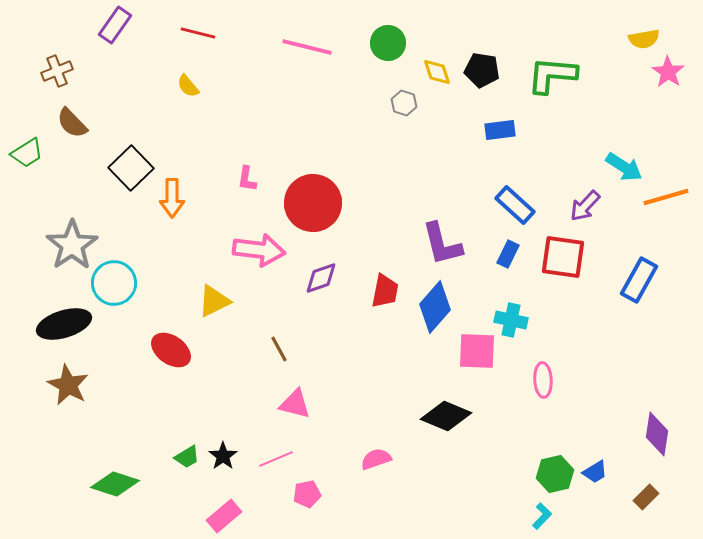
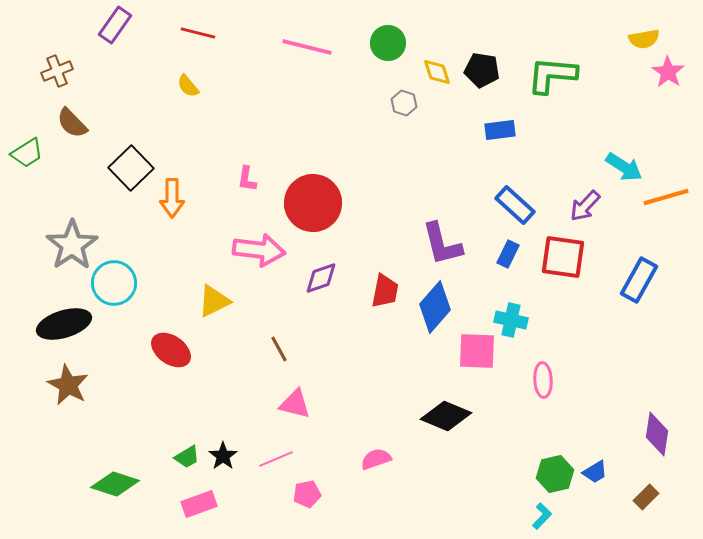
pink rectangle at (224, 516): moved 25 px left, 12 px up; rotated 20 degrees clockwise
